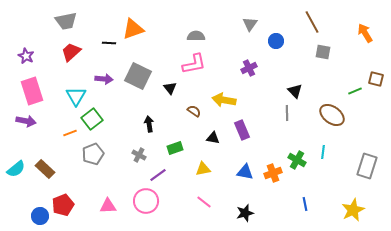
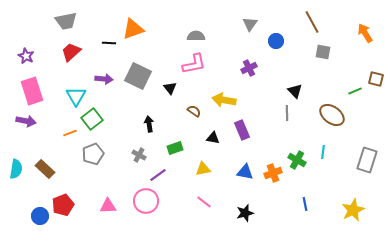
gray rectangle at (367, 166): moved 6 px up
cyan semicircle at (16, 169): rotated 42 degrees counterclockwise
